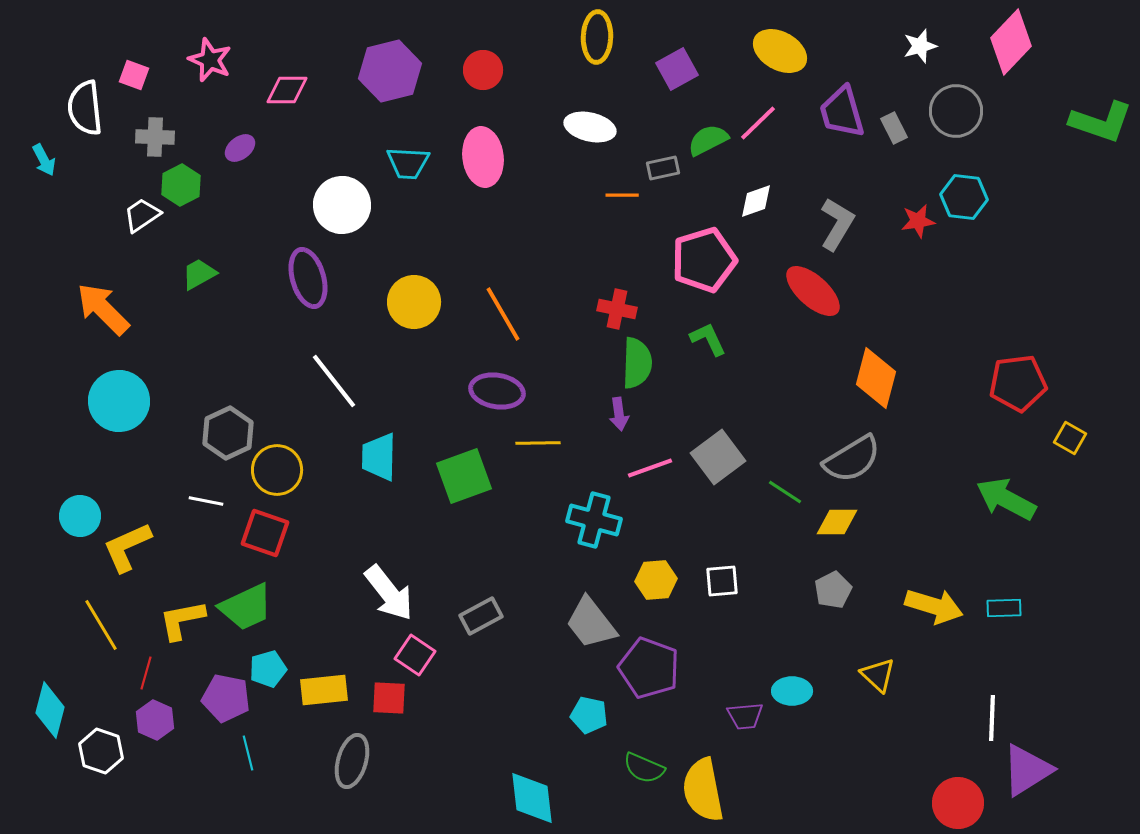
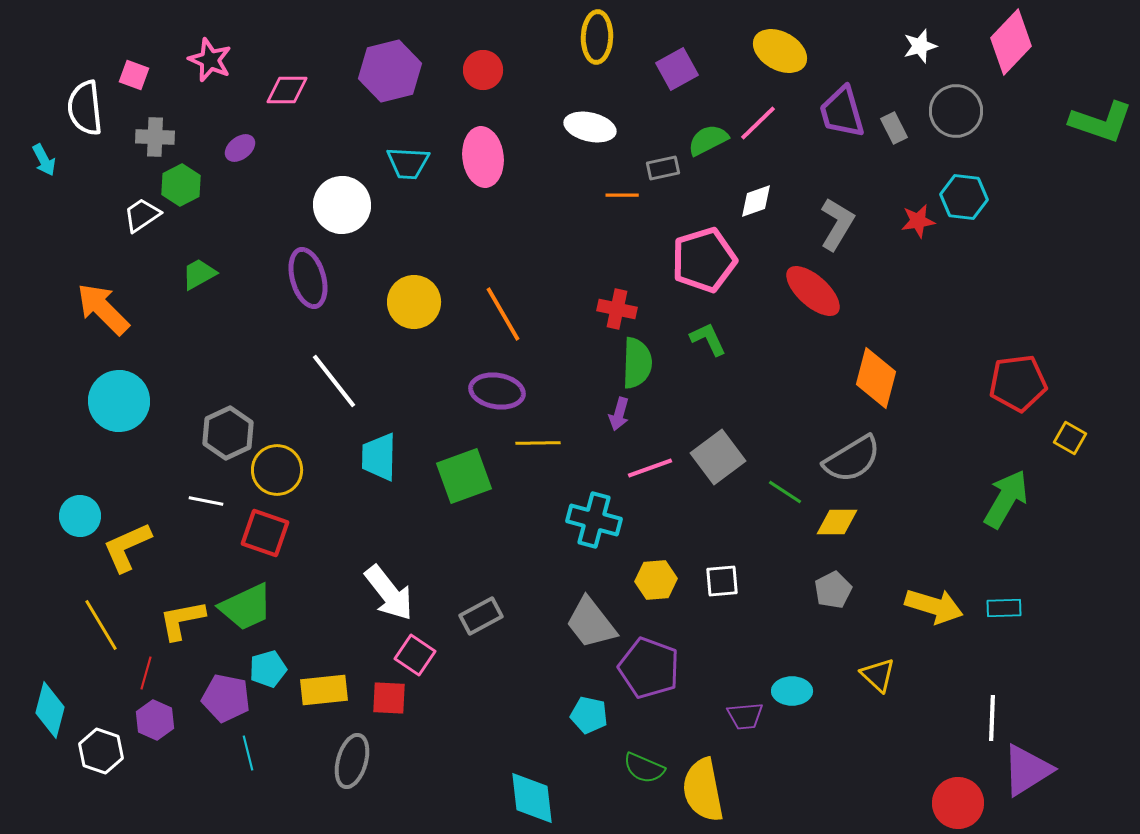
purple arrow at (619, 414): rotated 24 degrees clockwise
green arrow at (1006, 499): rotated 92 degrees clockwise
